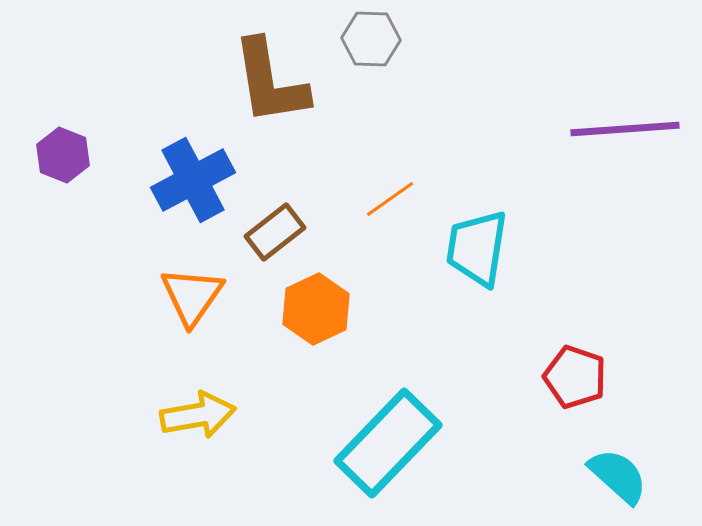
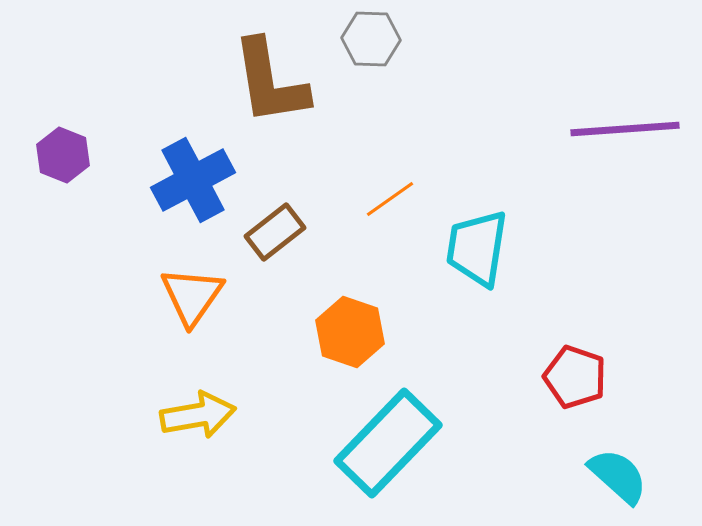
orange hexagon: moved 34 px right, 23 px down; rotated 16 degrees counterclockwise
